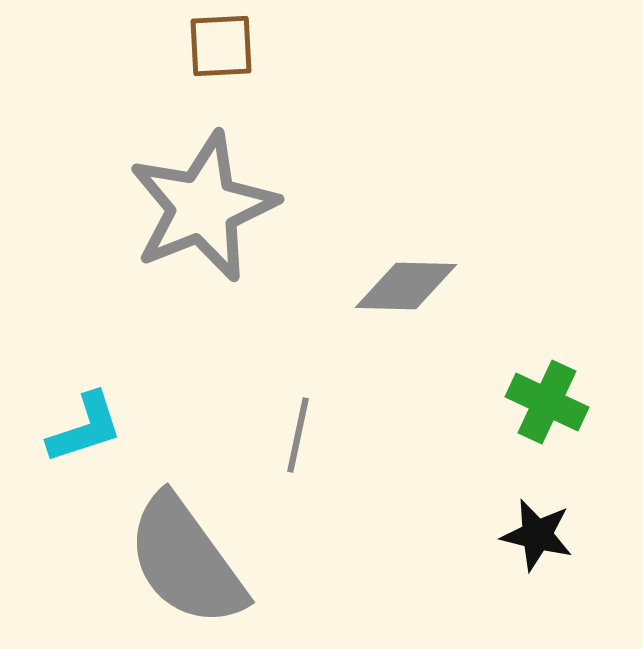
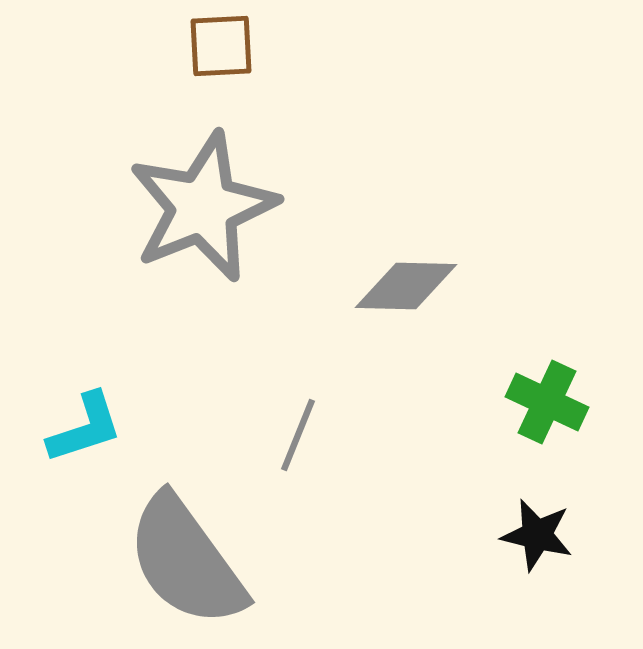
gray line: rotated 10 degrees clockwise
